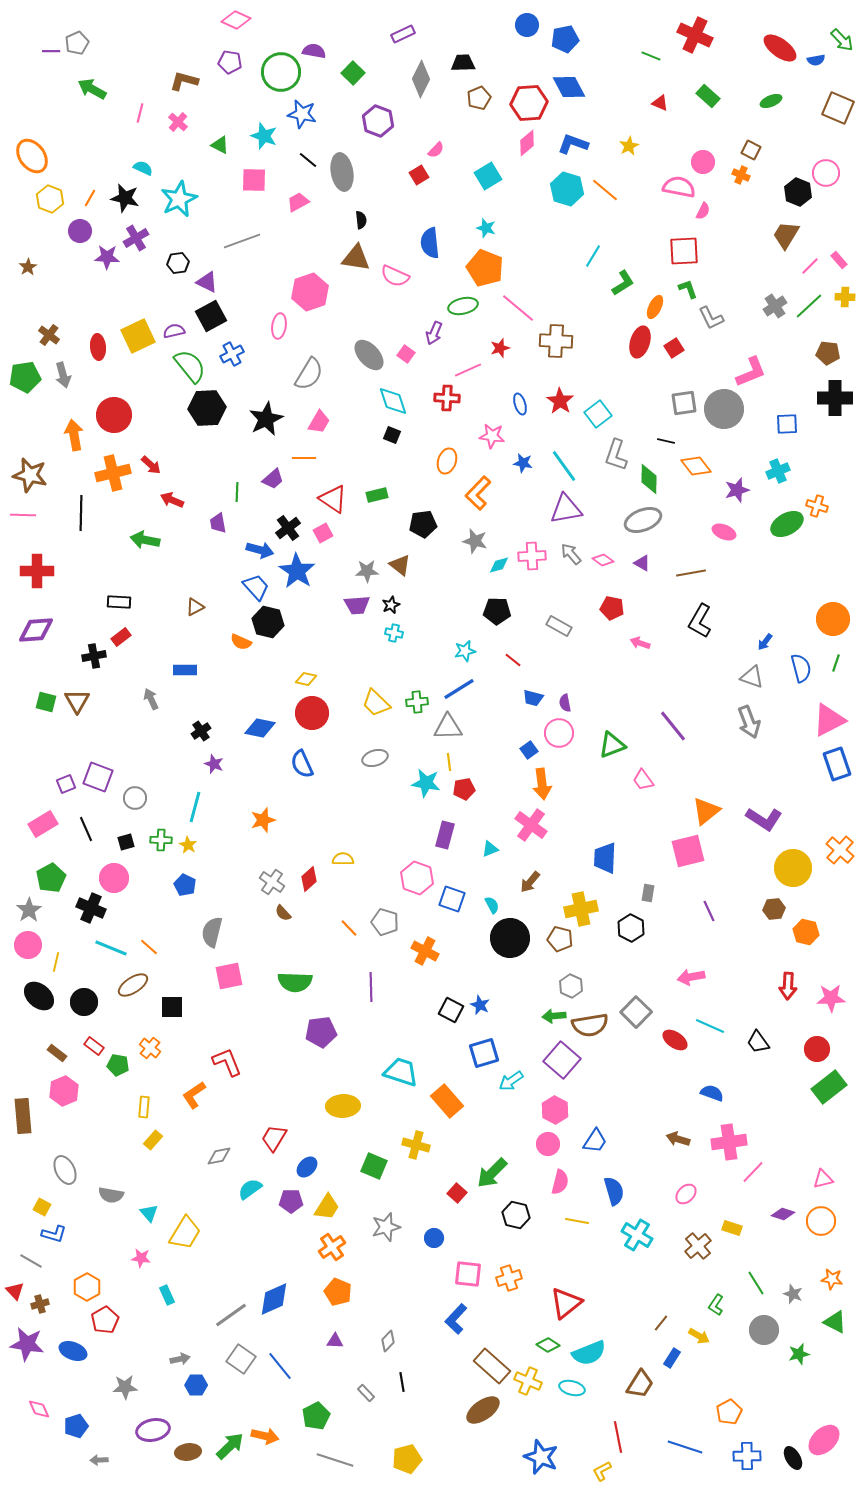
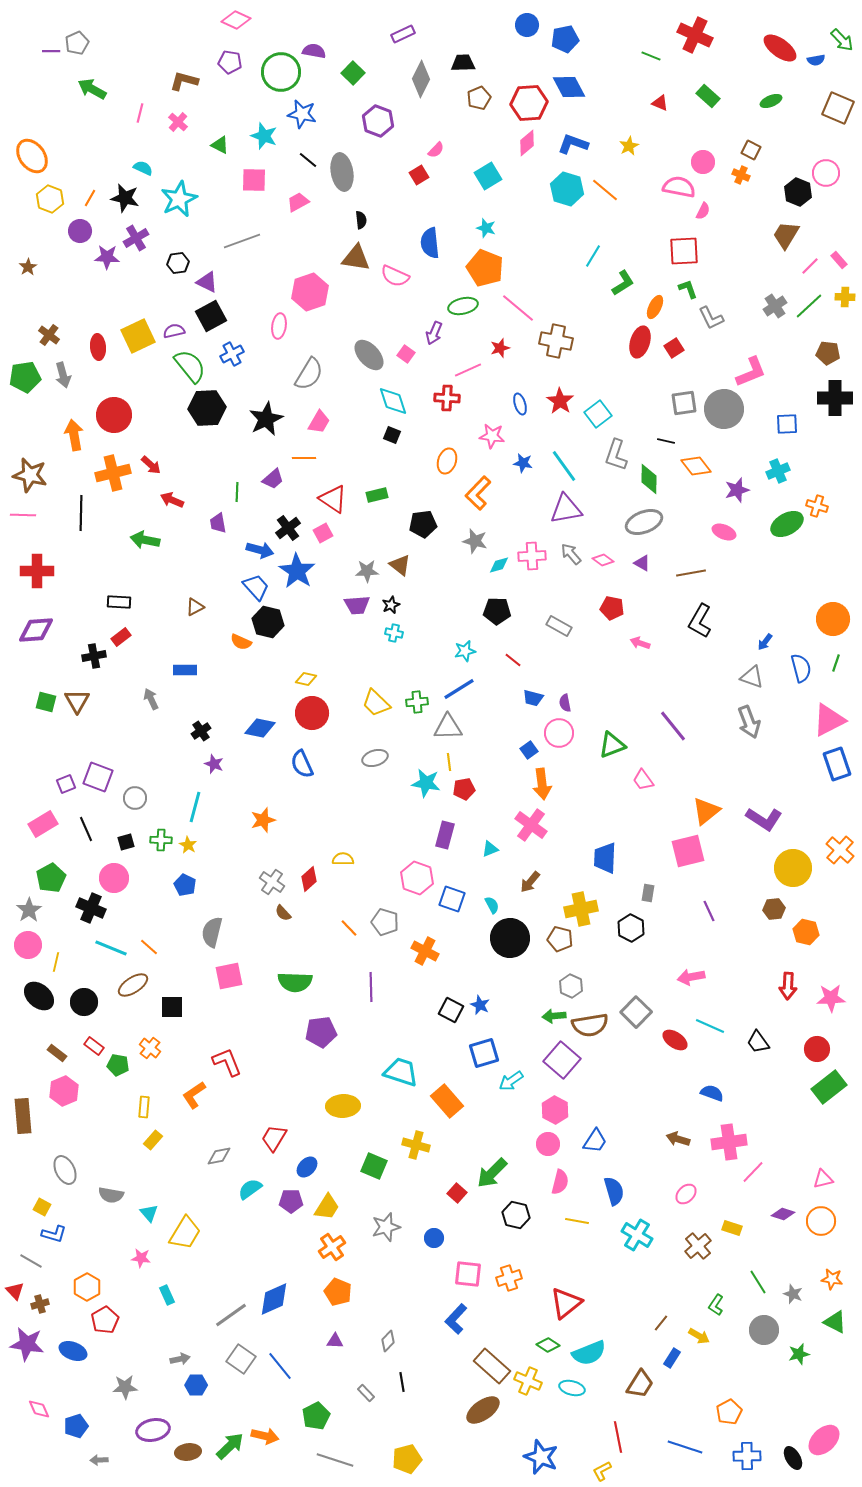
brown cross at (556, 341): rotated 8 degrees clockwise
gray ellipse at (643, 520): moved 1 px right, 2 px down
green line at (756, 1283): moved 2 px right, 1 px up
